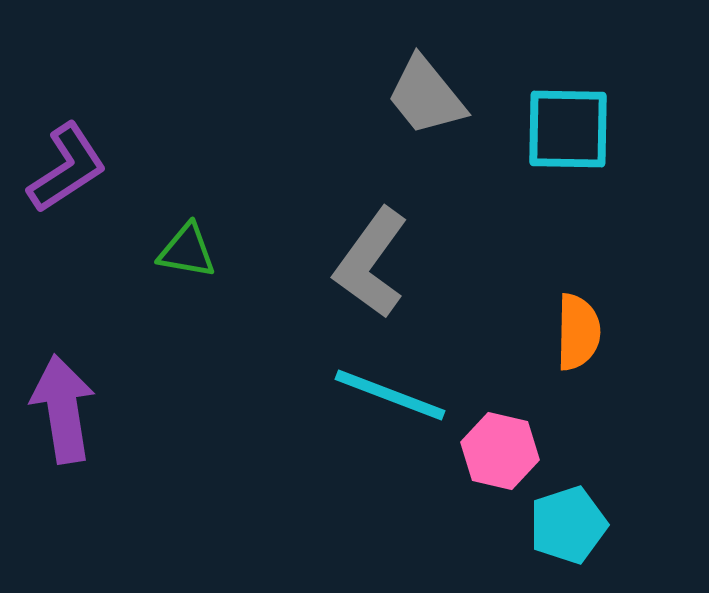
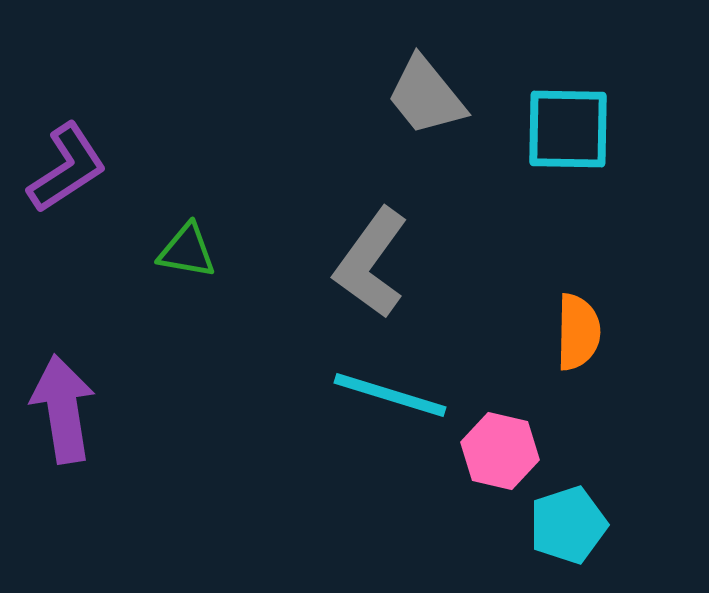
cyan line: rotated 4 degrees counterclockwise
